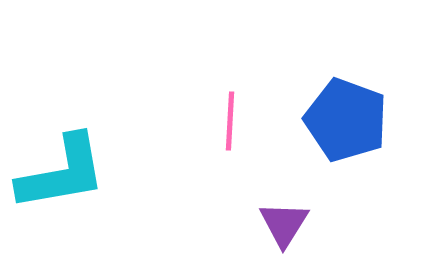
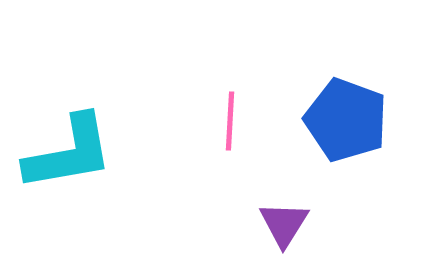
cyan L-shape: moved 7 px right, 20 px up
